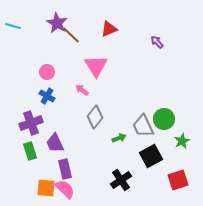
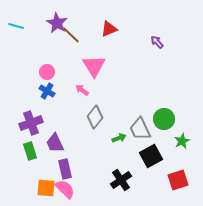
cyan line: moved 3 px right
pink triangle: moved 2 px left
blue cross: moved 5 px up
gray trapezoid: moved 3 px left, 3 px down
